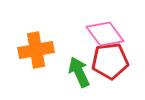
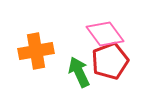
orange cross: moved 1 px down
red pentagon: rotated 15 degrees counterclockwise
